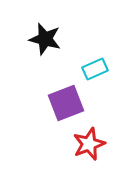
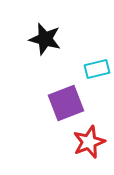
cyan rectangle: moved 2 px right; rotated 10 degrees clockwise
red star: moved 2 px up
